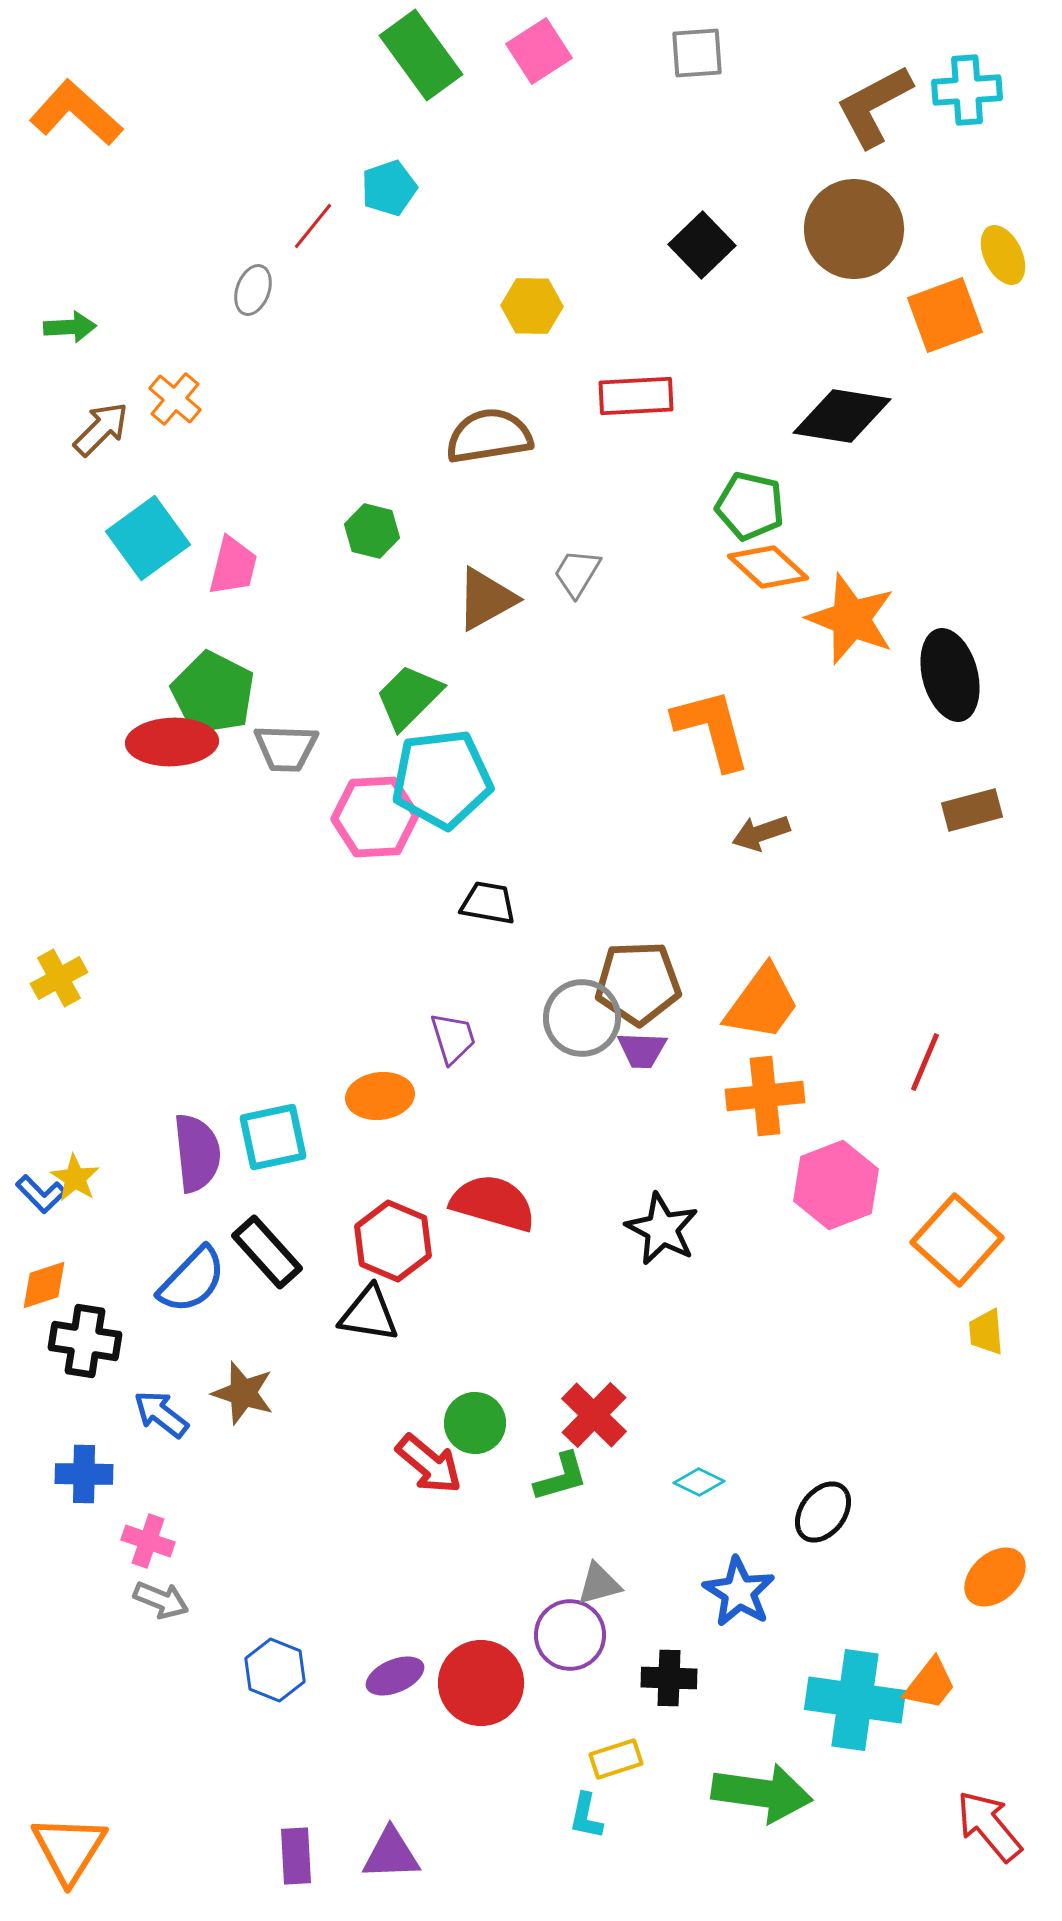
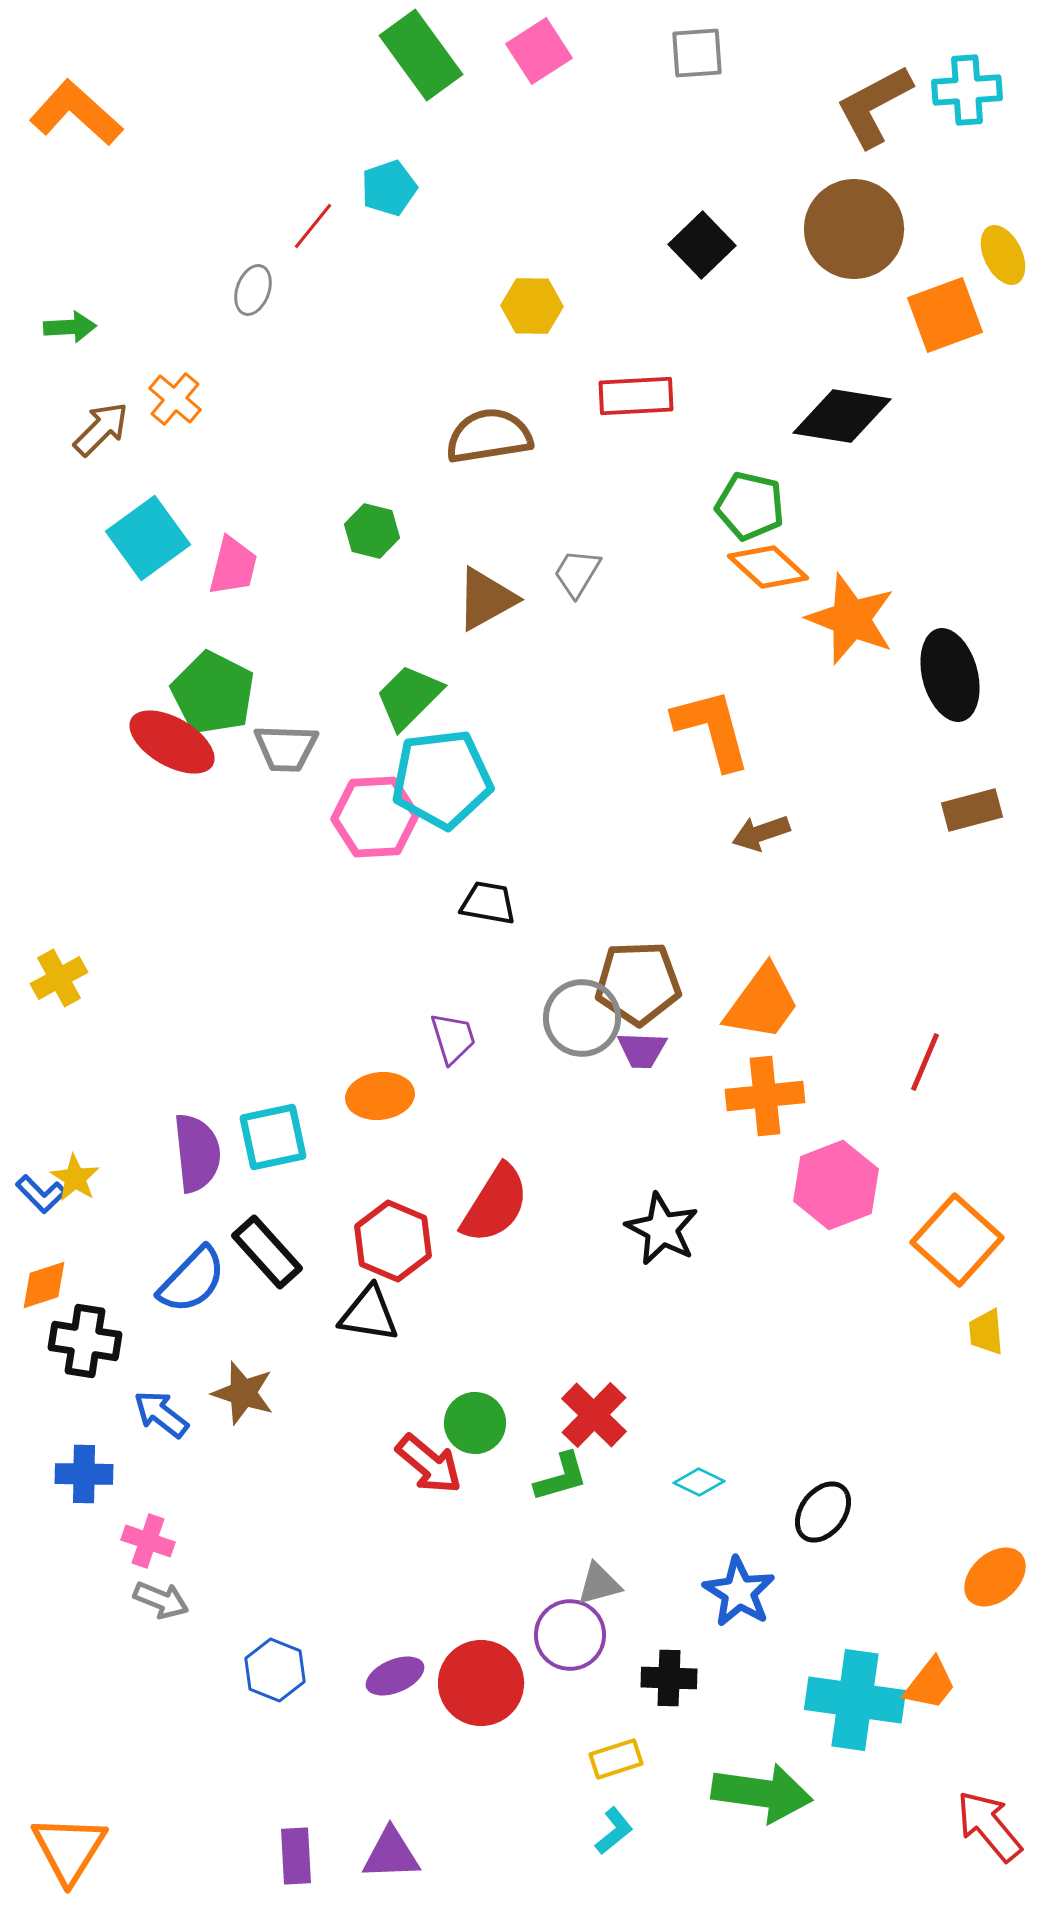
red ellipse at (172, 742): rotated 32 degrees clockwise
red semicircle at (493, 1203): moved 2 px right, 1 px down; rotated 106 degrees clockwise
cyan L-shape at (586, 1816): moved 28 px right, 15 px down; rotated 141 degrees counterclockwise
